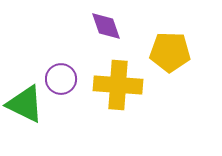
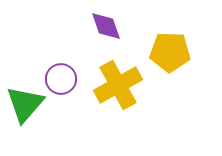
yellow cross: rotated 33 degrees counterclockwise
green triangle: rotated 45 degrees clockwise
